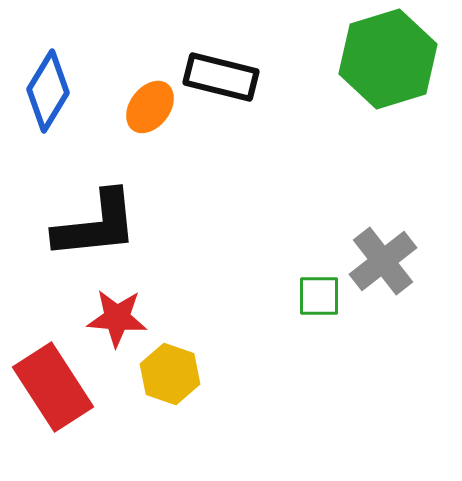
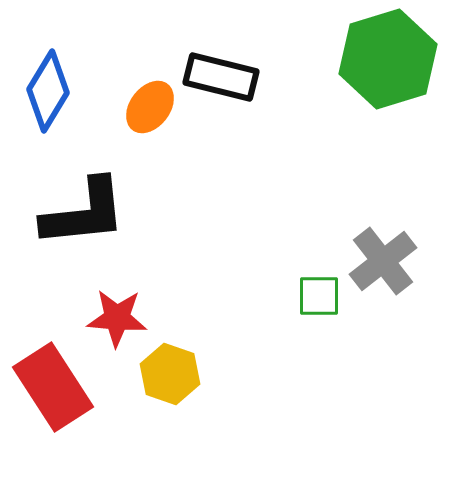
black L-shape: moved 12 px left, 12 px up
